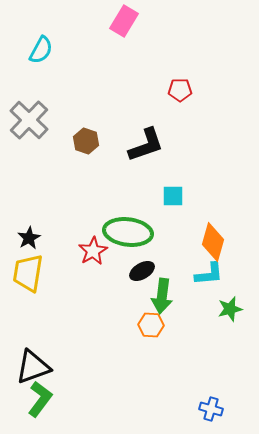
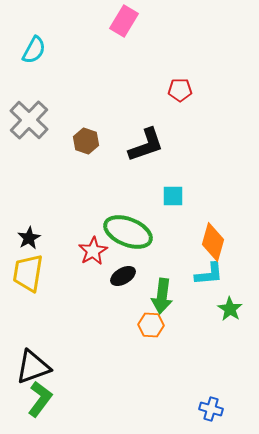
cyan semicircle: moved 7 px left
green ellipse: rotated 15 degrees clockwise
black ellipse: moved 19 px left, 5 px down
green star: rotated 25 degrees counterclockwise
